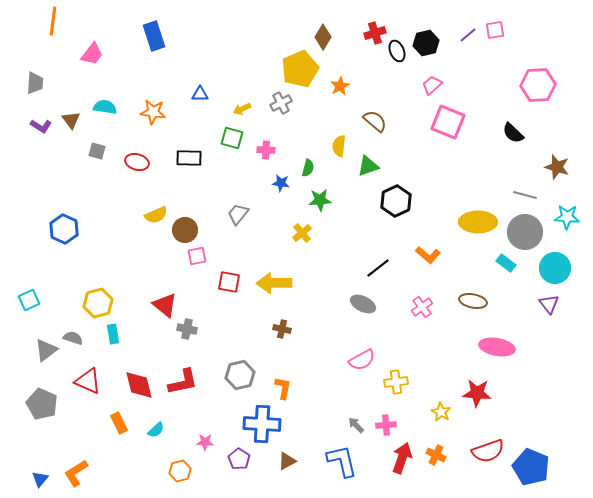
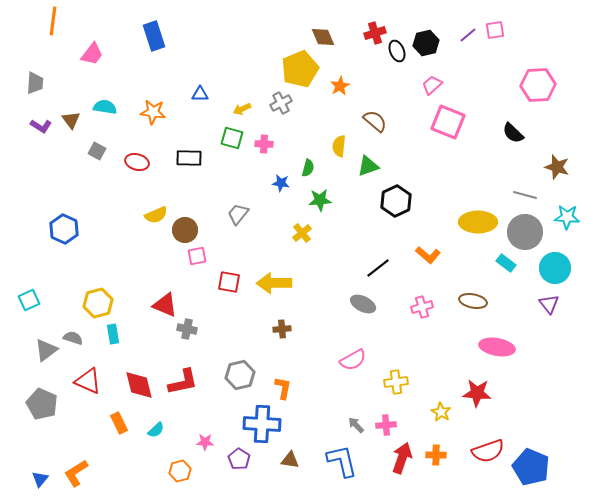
brown diamond at (323, 37): rotated 55 degrees counterclockwise
pink cross at (266, 150): moved 2 px left, 6 px up
gray square at (97, 151): rotated 12 degrees clockwise
red triangle at (165, 305): rotated 16 degrees counterclockwise
pink cross at (422, 307): rotated 20 degrees clockwise
brown cross at (282, 329): rotated 18 degrees counterclockwise
pink semicircle at (362, 360): moved 9 px left
orange cross at (436, 455): rotated 24 degrees counterclockwise
brown triangle at (287, 461): moved 3 px right, 1 px up; rotated 36 degrees clockwise
